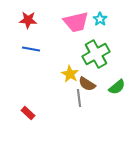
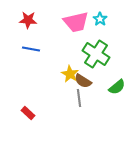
green cross: rotated 28 degrees counterclockwise
brown semicircle: moved 4 px left, 3 px up
